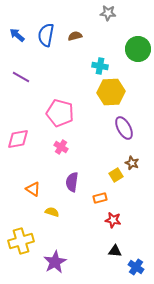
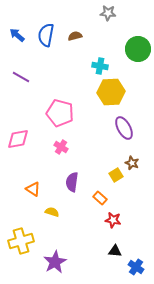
orange rectangle: rotated 56 degrees clockwise
